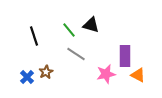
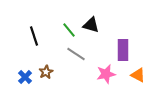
purple rectangle: moved 2 px left, 6 px up
blue cross: moved 2 px left
